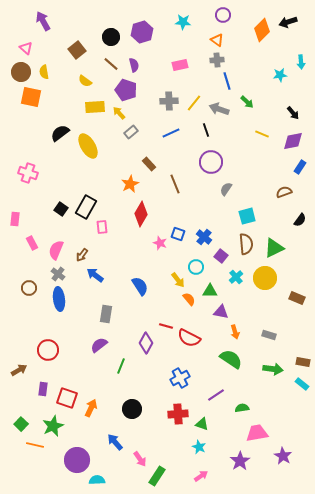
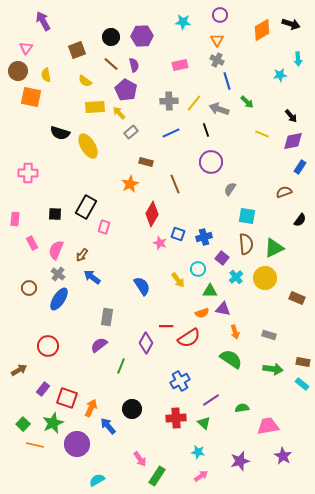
purple circle at (223, 15): moved 3 px left
black arrow at (288, 22): moved 3 px right, 2 px down; rotated 144 degrees counterclockwise
orange diamond at (262, 30): rotated 15 degrees clockwise
purple hexagon at (142, 32): moved 4 px down; rotated 15 degrees clockwise
orange triangle at (217, 40): rotated 24 degrees clockwise
pink triangle at (26, 48): rotated 24 degrees clockwise
brown square at (77, 50): rotated 18 degrees clockwise
gray cross at (217, 60): rotated 32 degrees clockwise
cyan arrow at (301, 62): moved 3 px left, 3 px up
brown circle at (21, 72): moved 3 px left, 1 px up
yellow semicircle at (44, 72): moved 2 px right, 3 px down
purple pentagon at (126, 90): rotated 10 degrees clockwise
black arrow at (293, 113): moved 2 px left, 3 px down
black semicircle at (60, 133): rotated 126 degrees counterclockwise
brown rectangle at (149, 164): moved 3 px left, 2 px up; rotated 32 degrees counterclockwise
pink cross at (28, 173): rotated 18 degrees counterclockwise
gray semicircle at (226, 189): moved 4 px right
black square at (61, 209): moved 6 px left, 5 px down; rotated 32 degrees counterclockwise
red diamond at (141, 214): moved 11 px right
cyan square at (247, 216): rotated 24 degrees clockwise
pink rectangle at (102, 227): moved 2 px right; rotated 24 degrees clockwise
blue cross at (204, 237): rotated 35 degrees clockwise
purple square at (221, 256): moved 1 px right, 2 px down
cyan circle at (196, 267): moved 2 px right, 2 px down
blue arrow at (95, 275): moved 3 px left, 2 px down
blue semicircle at (140, 286): moved 2 px right
blue ellipse at (59, 299): rotated 40 degrees clockwise
orange semicircle at (189, 299): moved 13 px right, 14 px down; rotated 112 degrees clockwise
purple triangle at (221, 312): moved 2 px right, 3 px up
gray rectangle at (106, 314): moved 1 px right, 3 px down
red line at (166, 326): rotated 16 degrees counterclockwise
red semicircle at (189, 338): rotated 60 degrees counterclockwise
red circle at (48, 350): moved 4 px up
blue cross at (180, 378): moved 3 px down
purple rectangle at (43, 389): rotated 32 degrees clockwise
purple line at (216, 395): moved 5 px left, 5 px down
red cross at (178, 414): moved 2 px left, 4 px down
green square at (21, 424): moved 2 px right
green triangle at (202, 424): moved 2 px right, 1 px up; rotated 24 degrees clockwise
green star at (53, 426): moved 3 px up
pink trapezoid at (257, 433): moved 11 px right, 7 px up
blue arrow at (115, 442): moved 7 px left, 16 px up
cyan star at (199, 447): moved 1 px left, 5 px down; rotated 16 degrees counterclockwise
purple circle at (77, 460): moved 16 px up
purple star at (240, 461): rotated 18 degrees clockwise
cyan semicircle at (97, 480): rotated 28 degrees counterclockwise
